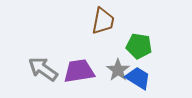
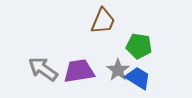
brown trapezoid: rotated 12 degrees clockwise
